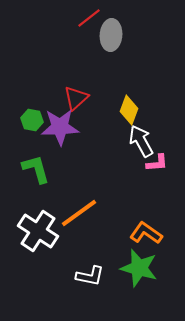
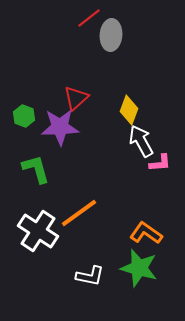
green hexagon: moved 8 px left, 4 px up; rotated 10 degrees clockwise
pink L-shape: moved 3 px right
